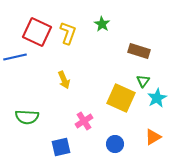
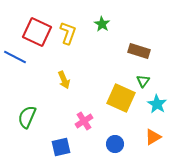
blue line: rotated 40 degrees clockwise
cyan star: moved 6 px down; rotated 12 degrees counterclockwise
green semicircle: rotated 110 degrees clockwise
